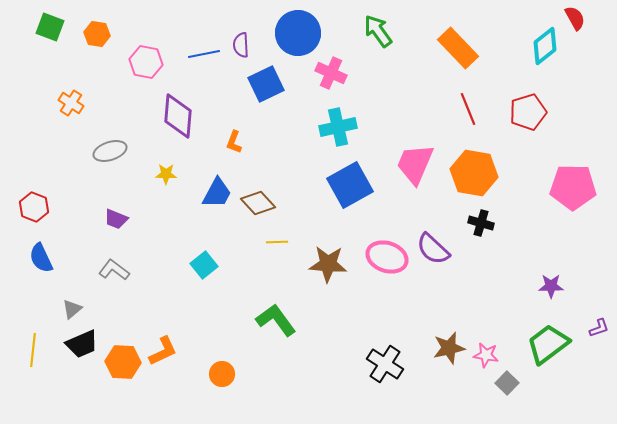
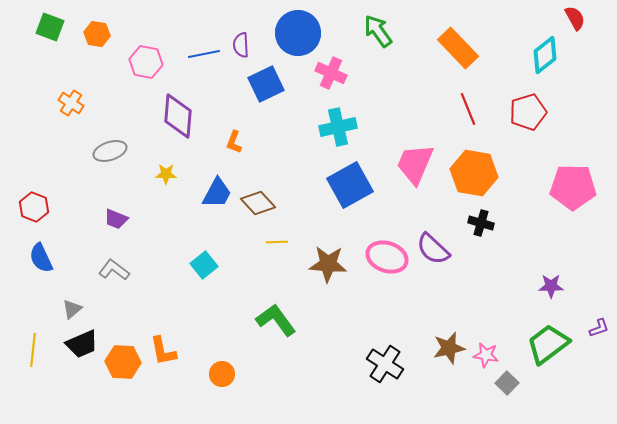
cyan diamond at (545, 46): moved 9 px down
orange L-shape at (163, 351): rotated 104 degrees clockwise
